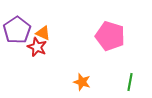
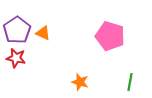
red star: moved 21 px left, 11 px down; rotated 12 degrees counterclockwise
orange star: moved 2 px left
